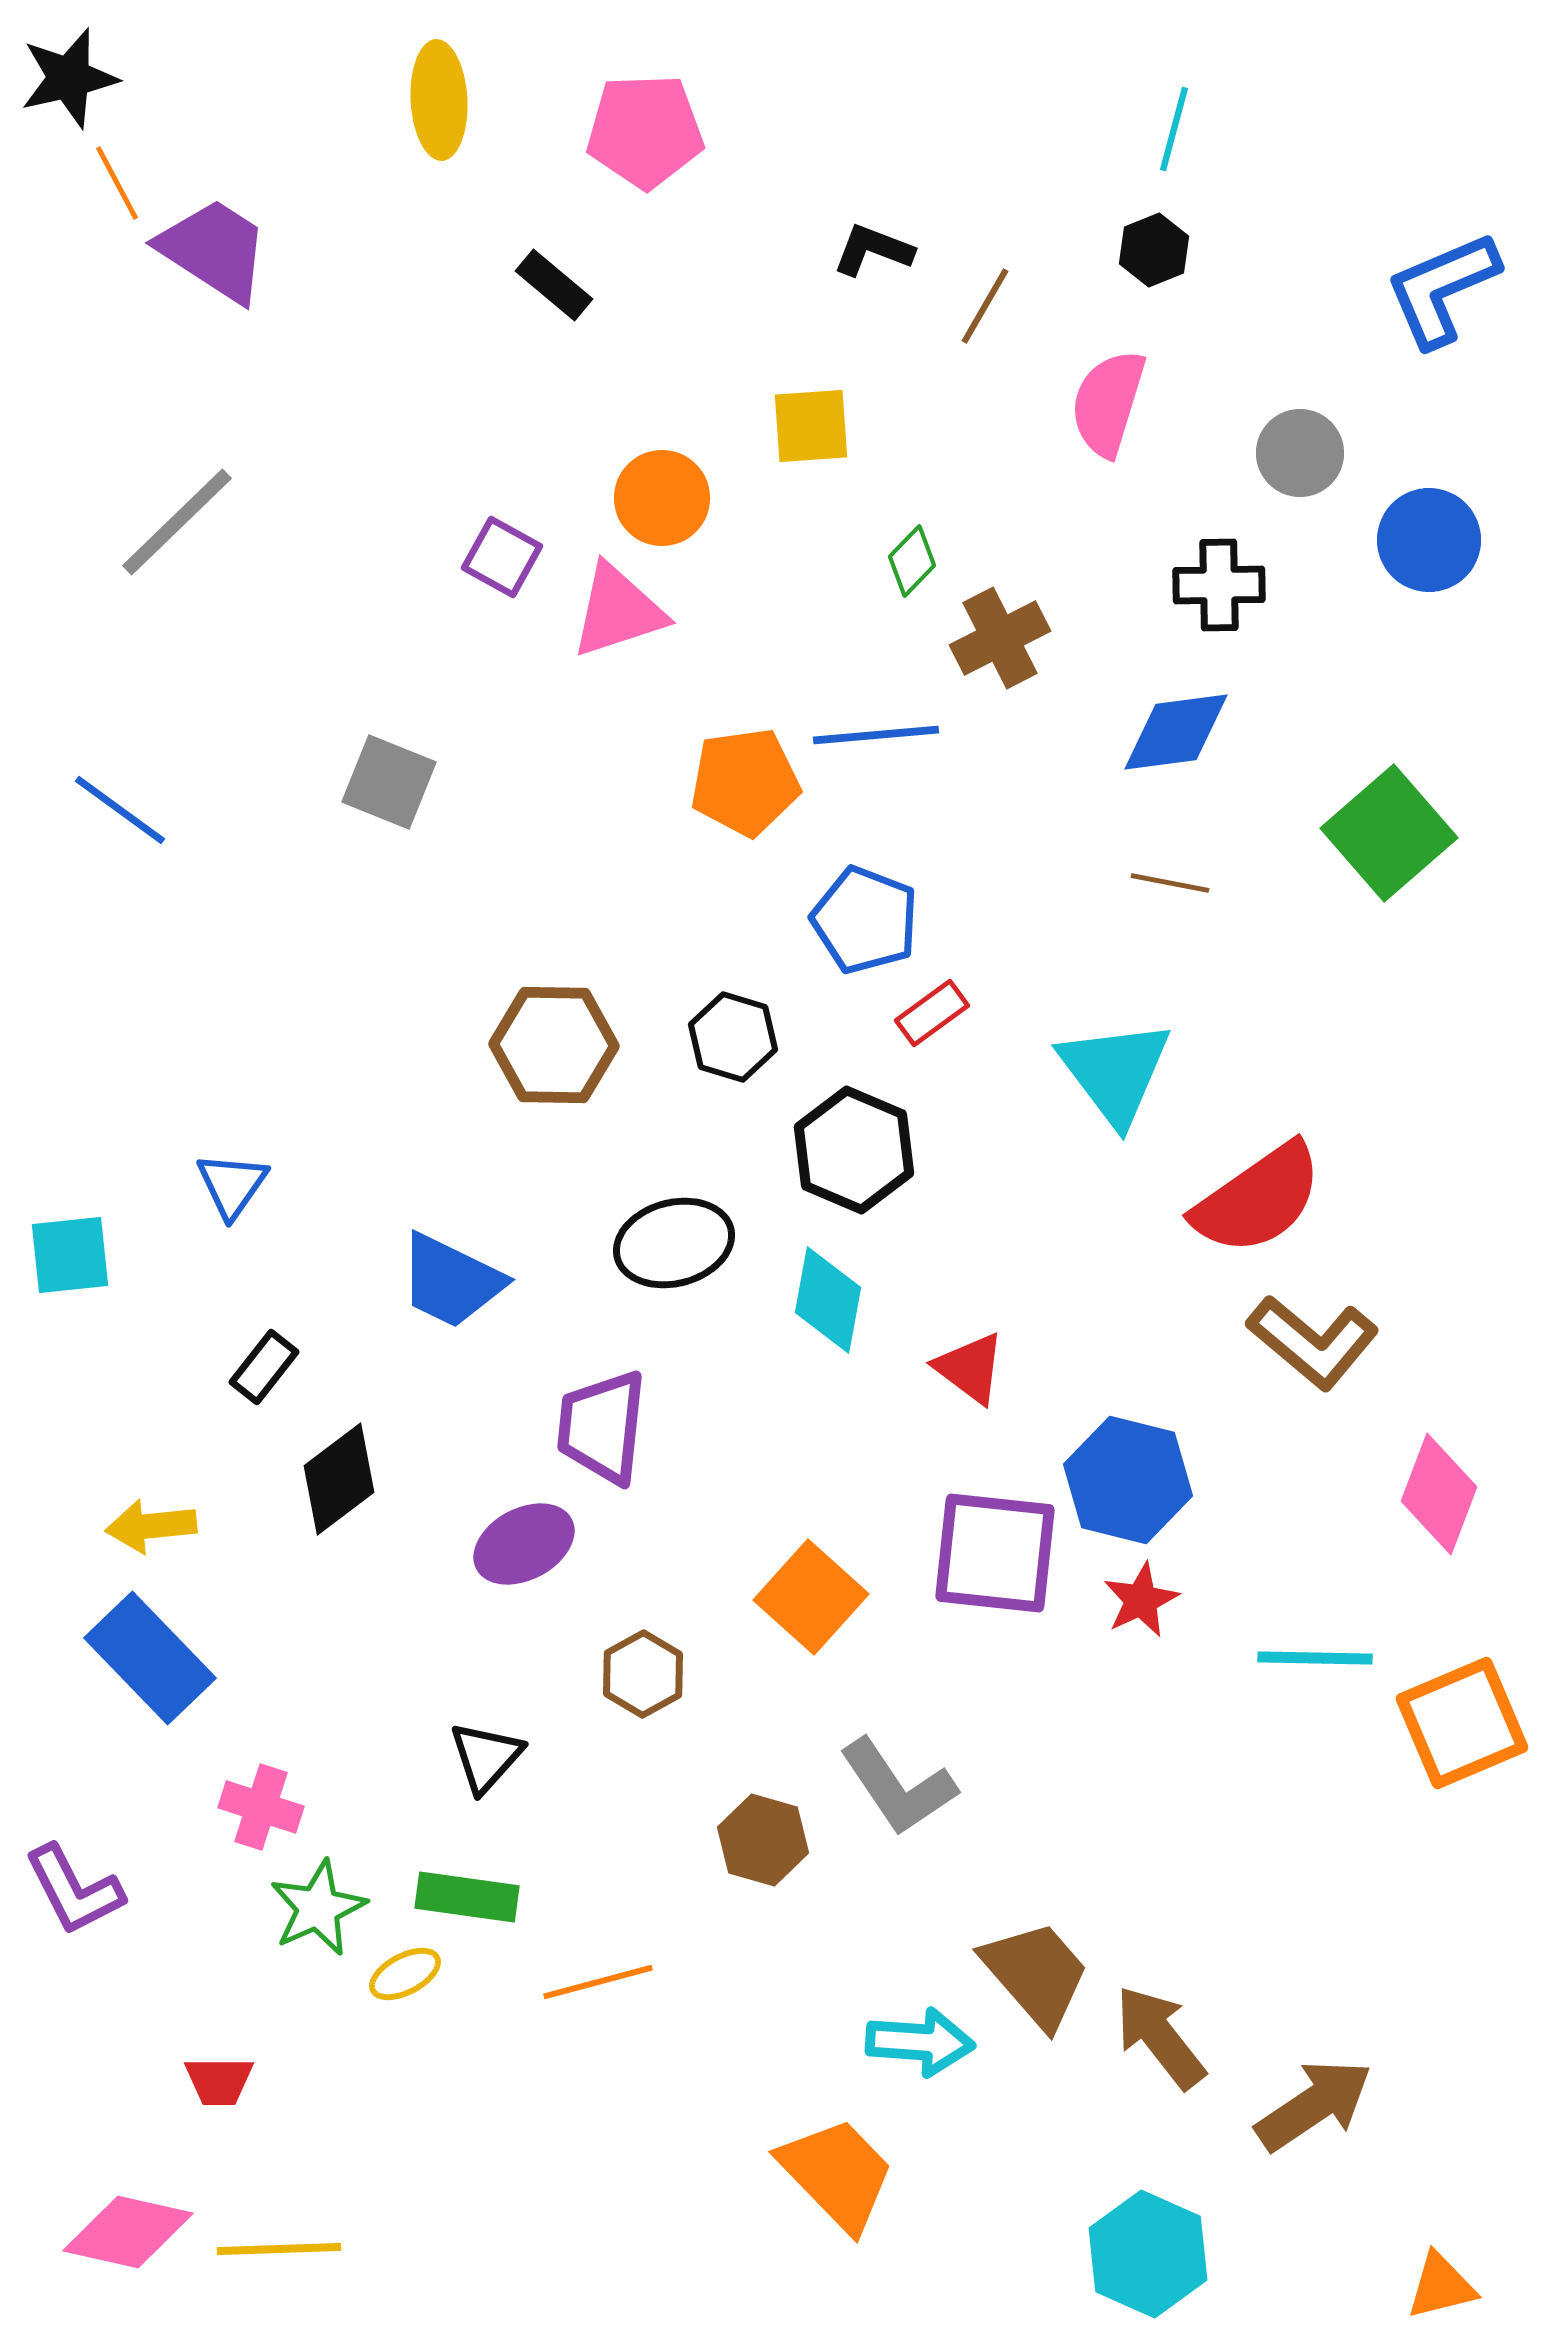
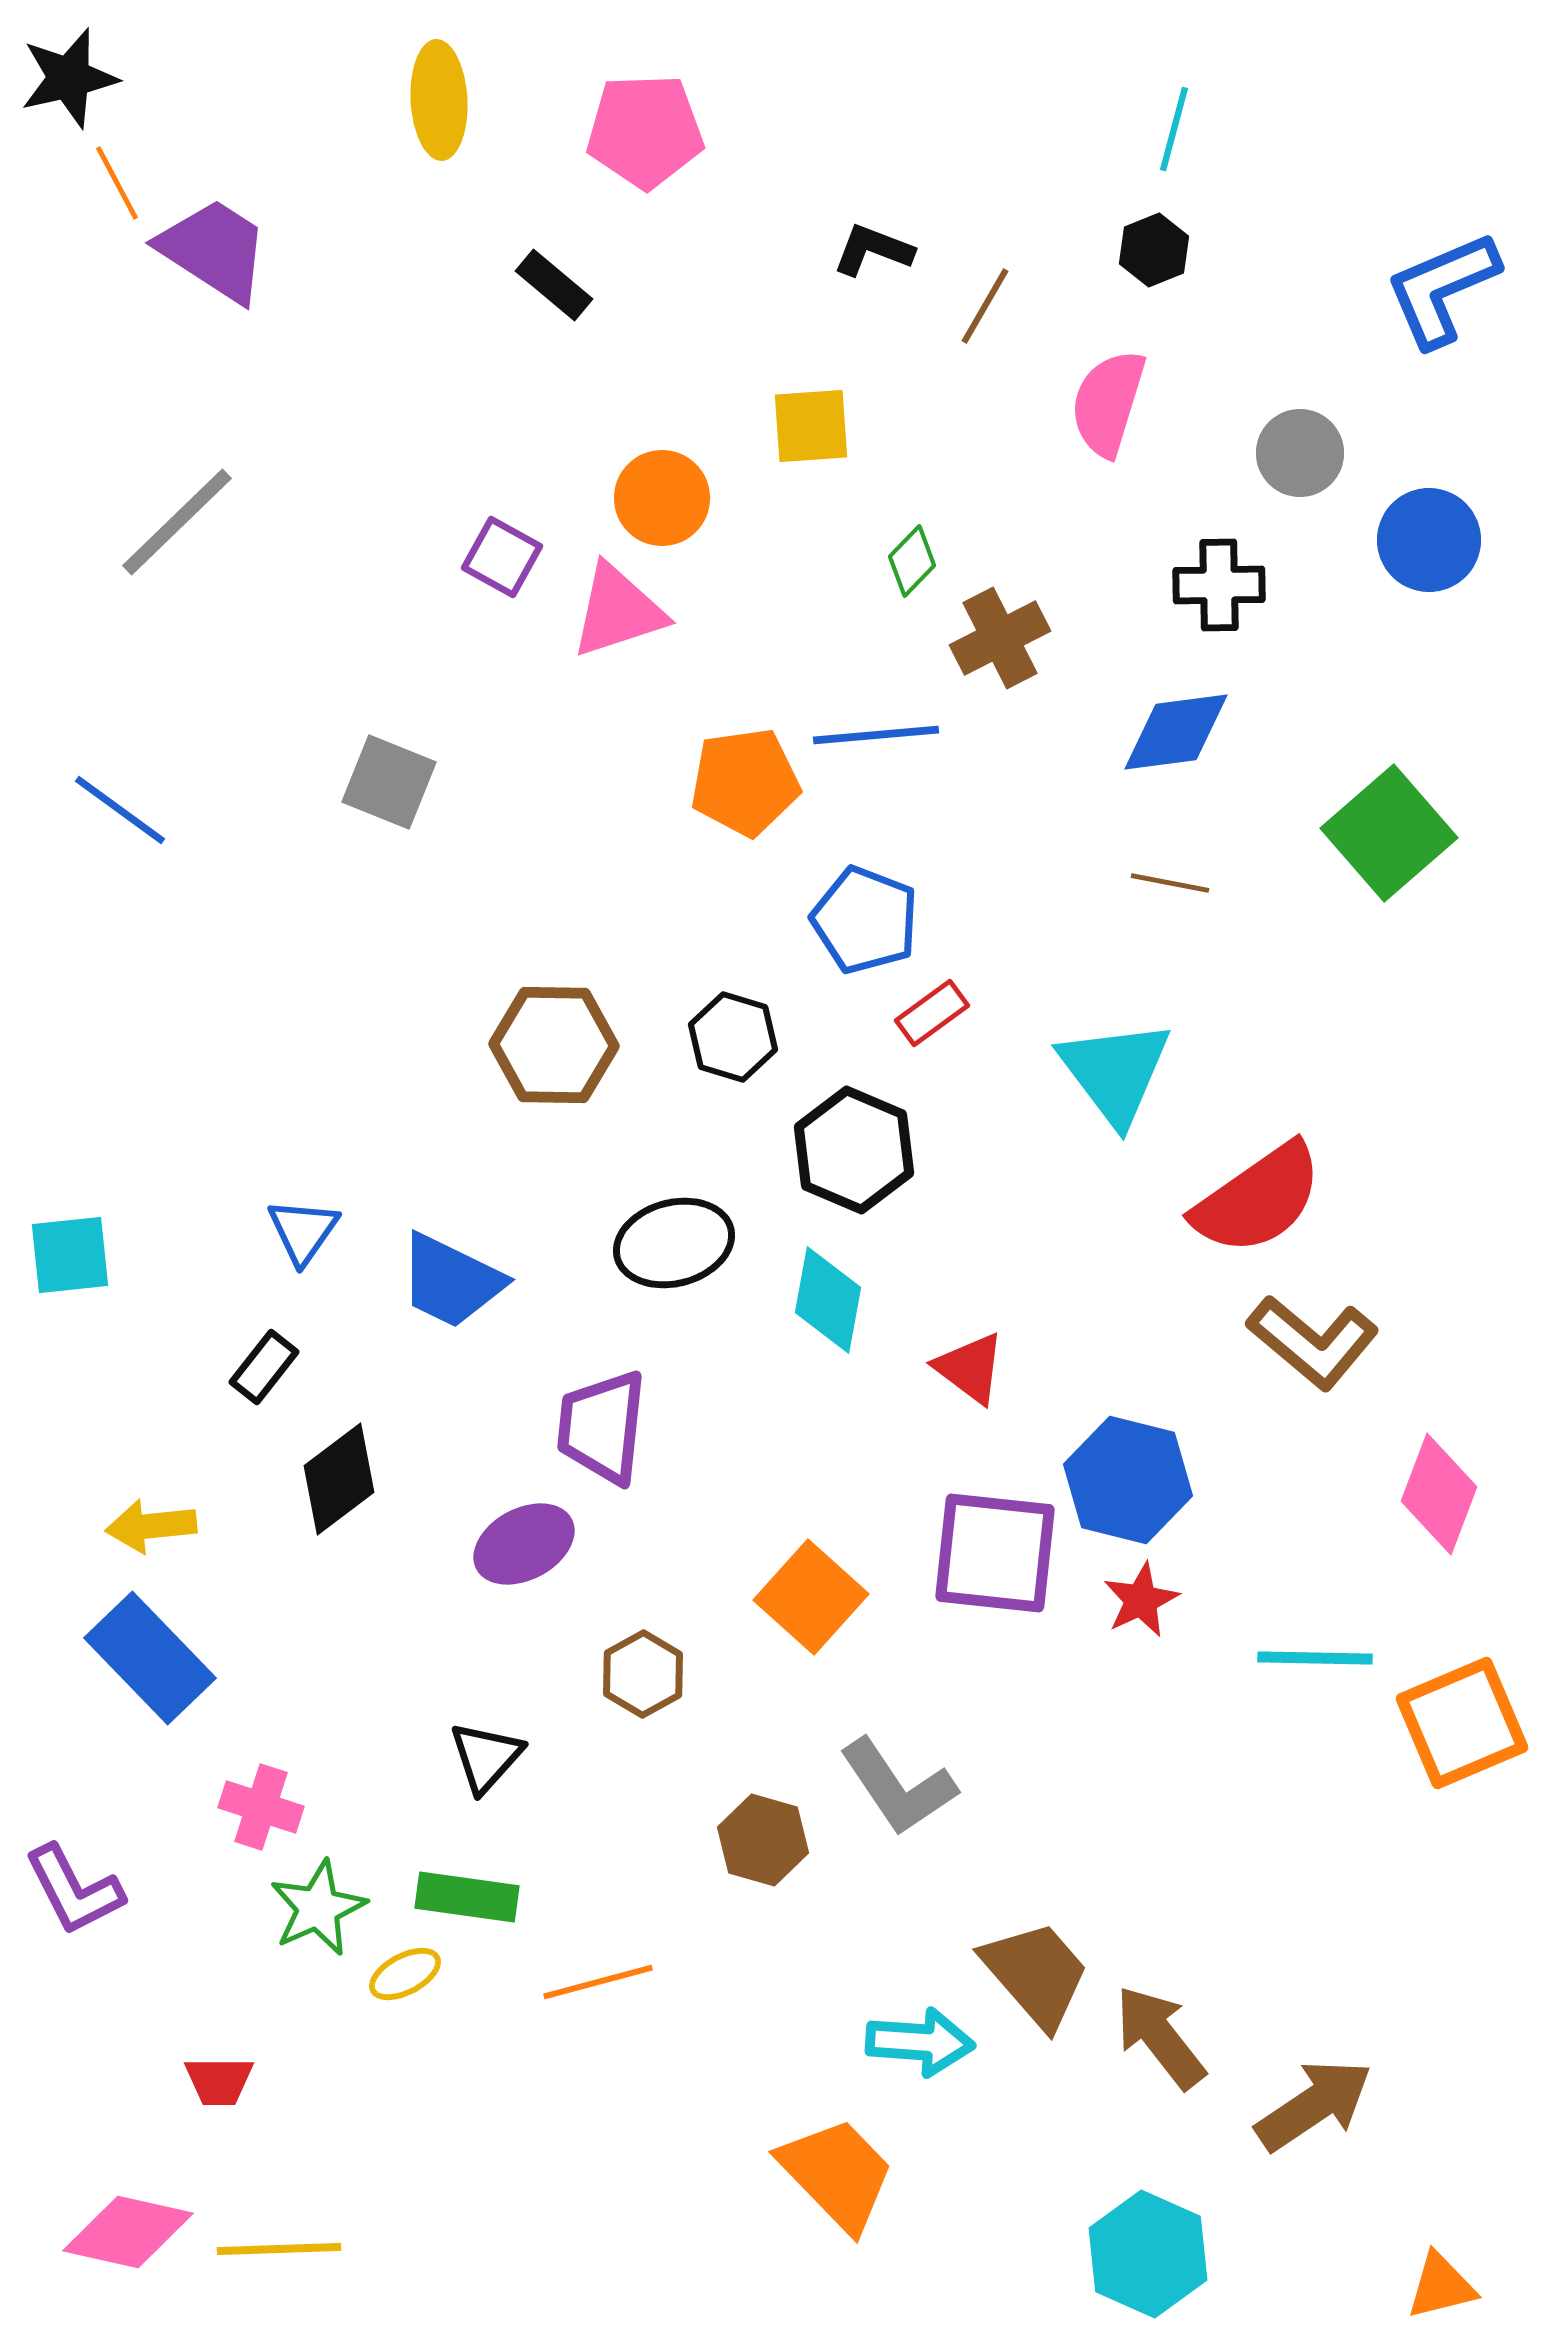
blue triangle at (232, 1185): moved 71 px right, 46 px down
